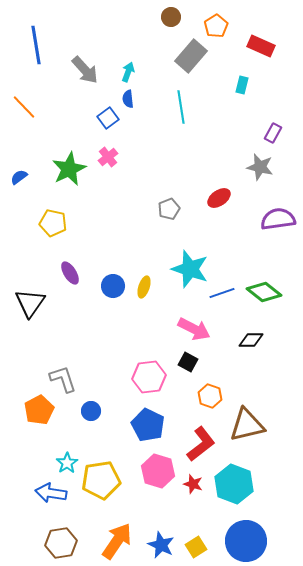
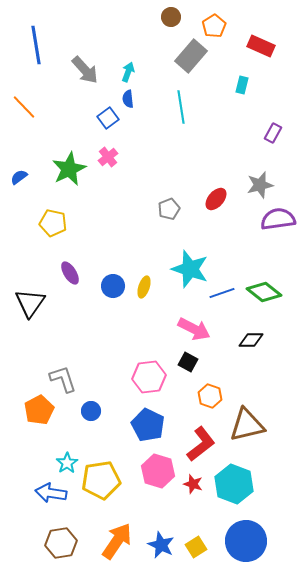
orange pentagon at (216, 26): moved 2 px left
gray star at (260, 167): moved 18 px down; rotated 28 degrees counterclockwise
red ellipse at (219, 198): moved 3 px left, 1 px down; rotated 15 degrees counterclockwise
